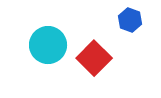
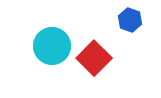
cyan circle: moved 4 px right, 1 px down
